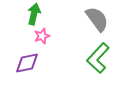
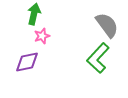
gray semicircle: moved 10 px right, 6 px down
purple diamond: moved 1 px up
